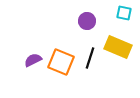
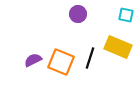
cyan square: moved 2 px right, 2 px down
purple circle: moved 9 px left, 7 px up
